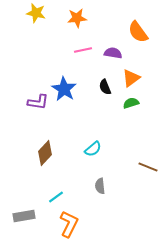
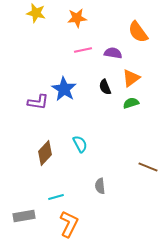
cyan semicircle: moved 13 px left, 5 px up; rotated 78 degrees counterclockwise
cyan line: rotated 21 degrees clockwise
